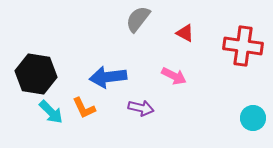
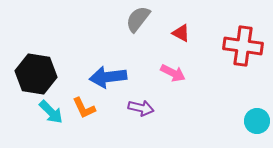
red triangle: moved 4 px left
pink arrow: moved 1 px left, 3 px up
cyan circle: moved 4 px right, 3 px down
